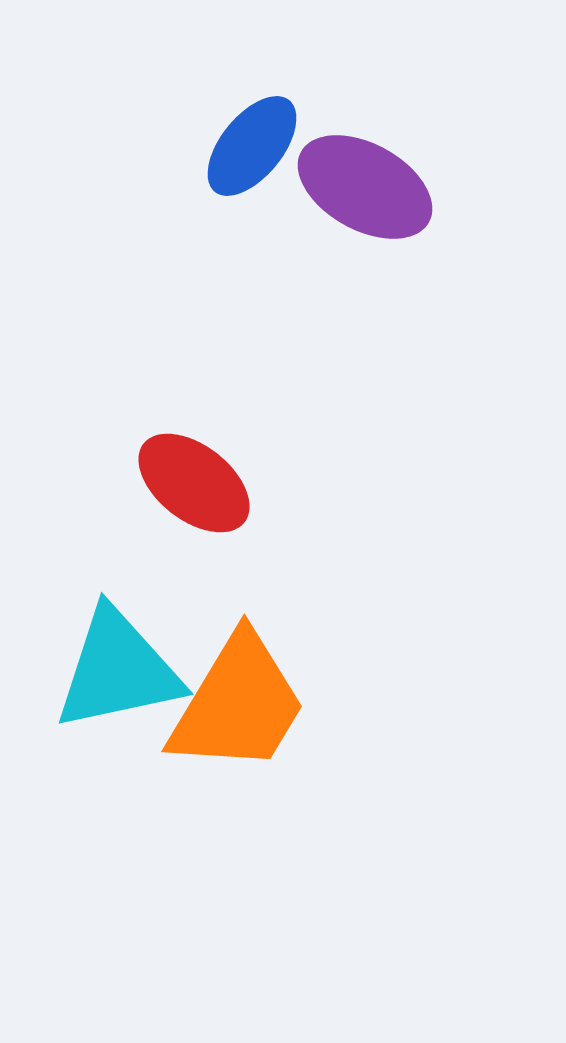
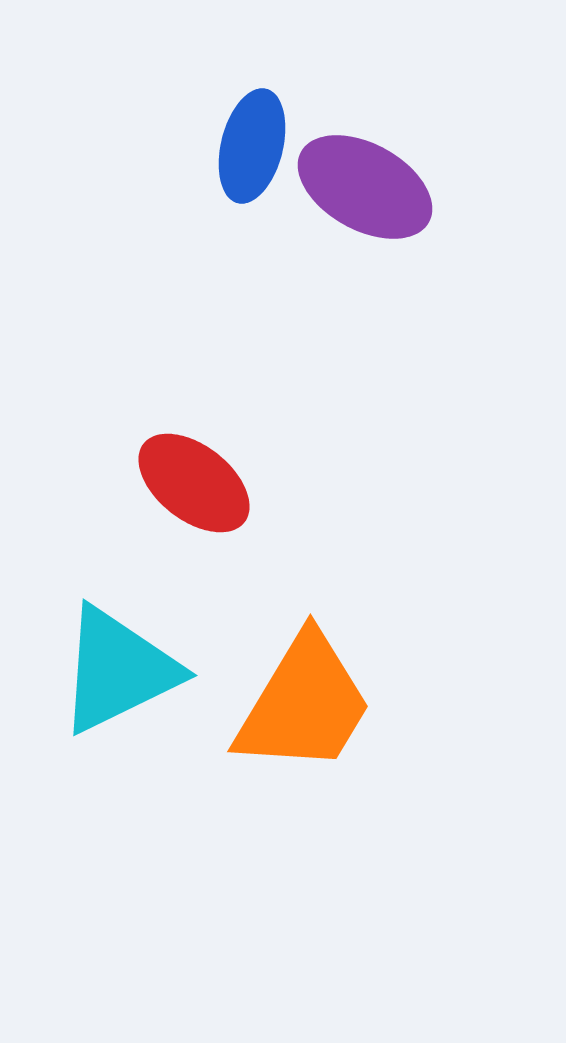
blue ellipse: rotated 25 degrees counterclockwise
cyan triangle: rotated 14 degrees counterclockwise
orange trapezoid: moved 66 px right
